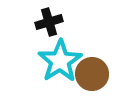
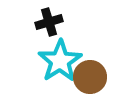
brown circle: moved 2 px left, 3 px down
